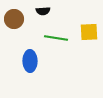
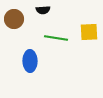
black semicircle: moved 1 px up
